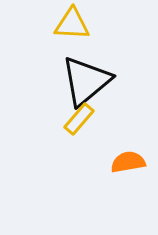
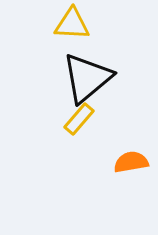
black triangle: moved 1 px right, 3 px up
orange semicircle: moved 3 px right
